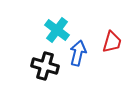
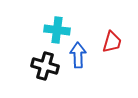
cyan cross: rotated 30 degrees counterclockwise
blue arrow: moved 2 px down; rotated 15 degrees counterclockwise
